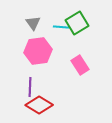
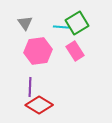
gray triangle: moved 8 px left
pink rectangle: moved 5 px left, 14 px up
